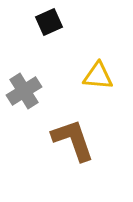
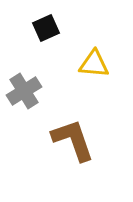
black square: moved 3 px left, 6 px down
yellow triangle: moved 4 px left, 12 px up
